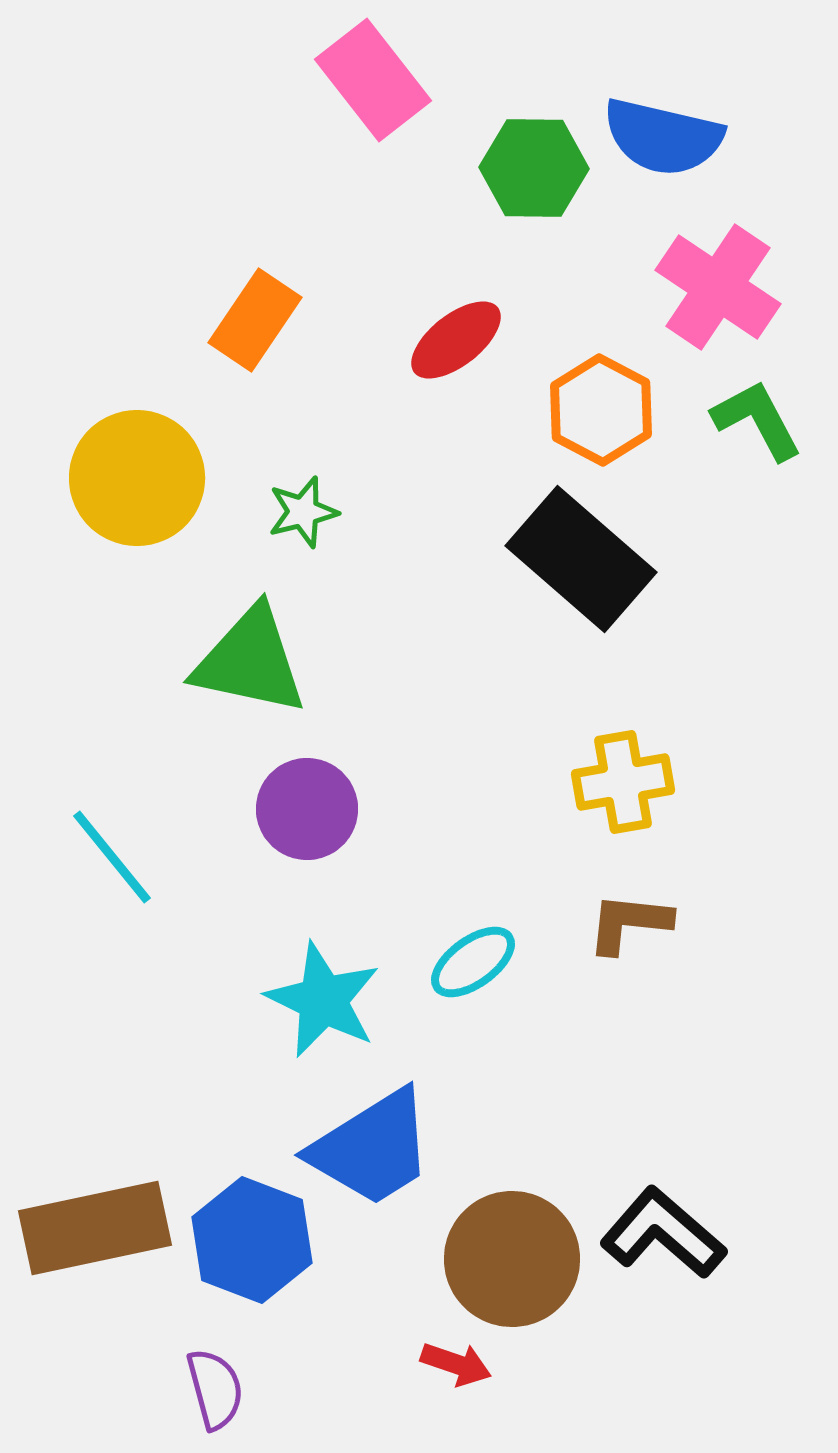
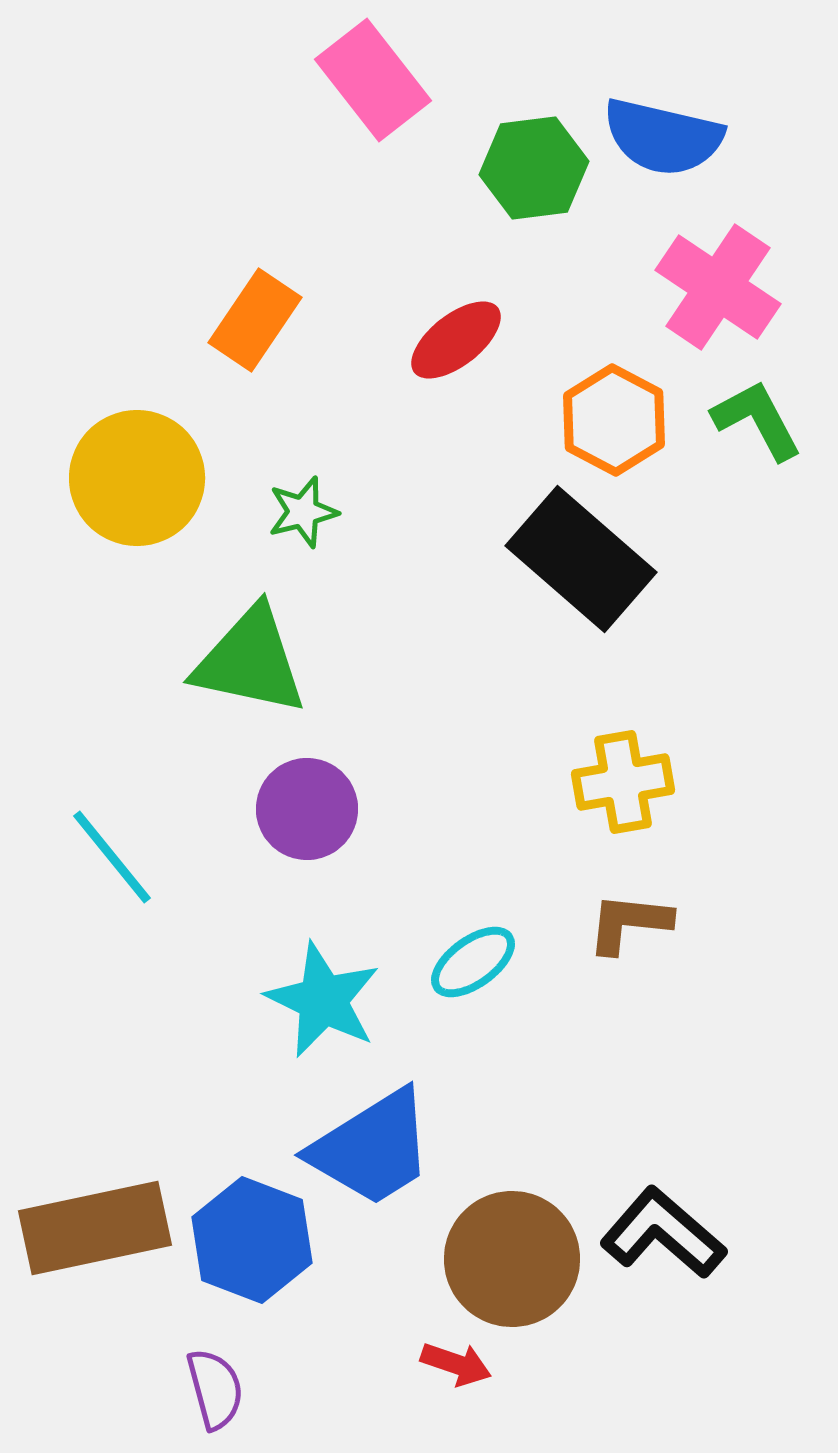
green hexagon: rotated 8 degrees counterclockwise
orange hexagon: moved 13 px right, 10 px down
